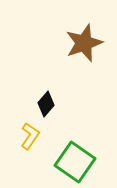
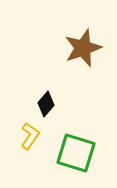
brown star: moved 1 px left, 5 px down
green square: moved 1 px right, 9 px up; rotated 18 degrees counterclockwise
